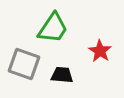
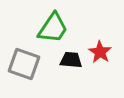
red star: moved 1 px down
black trapezoid: moved 9 px right, 15 px up
